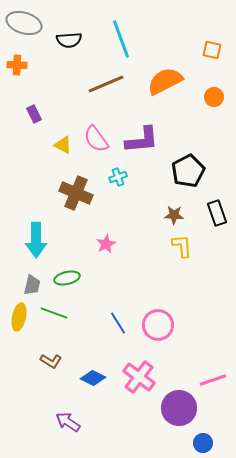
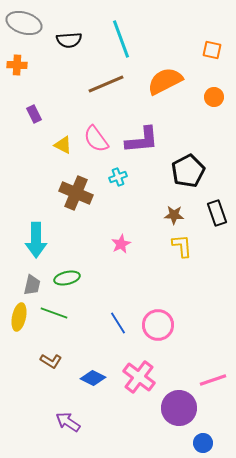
pink star: moved 15 px right
